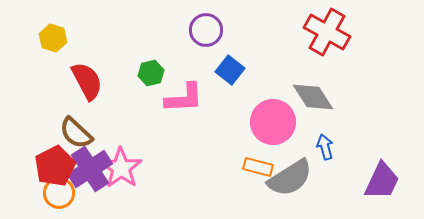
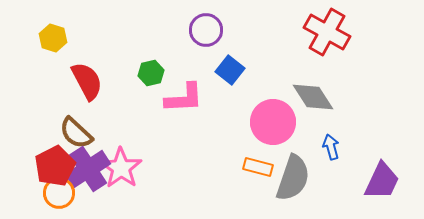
blue arrow: moved 6 px right
purple cross: moved 2 px left
gray semicircle: moved 3 px right; rotated 39 degrees counterclockwise
